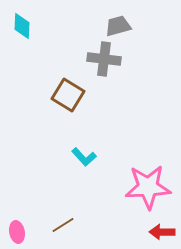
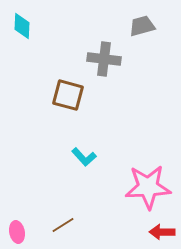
gray trapezoid: moved 24 px right
brown square: rotated 16 degrees counterclockwise
